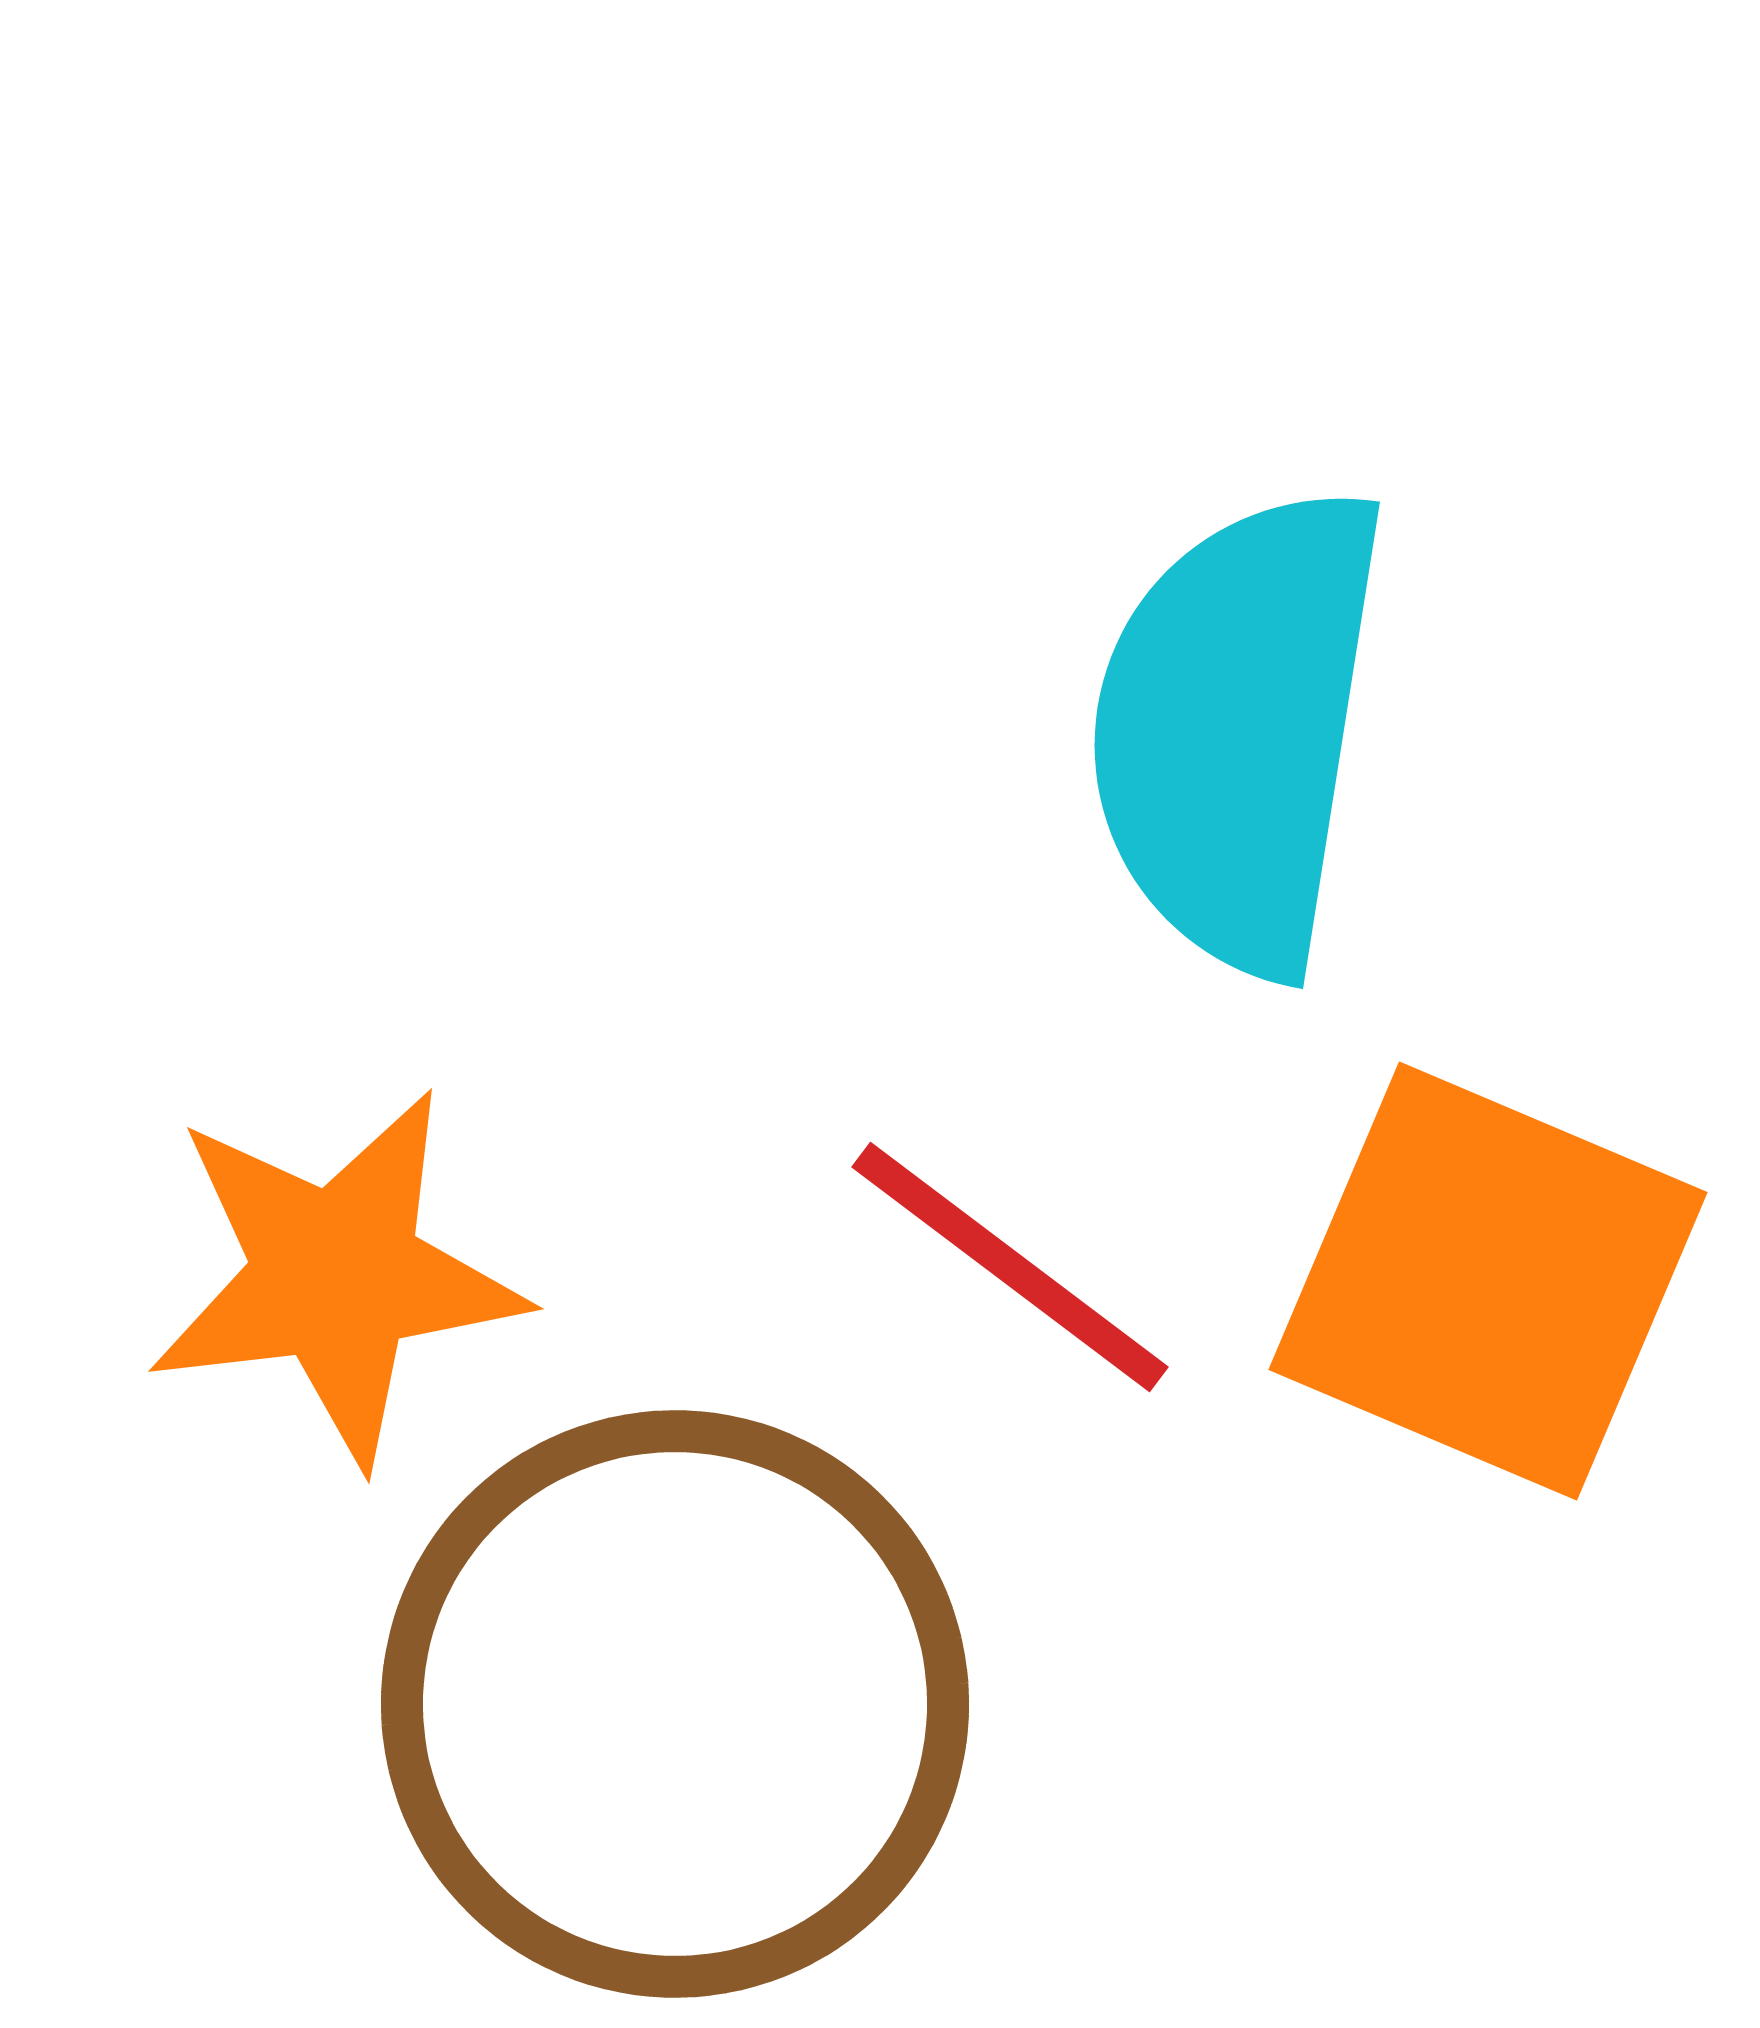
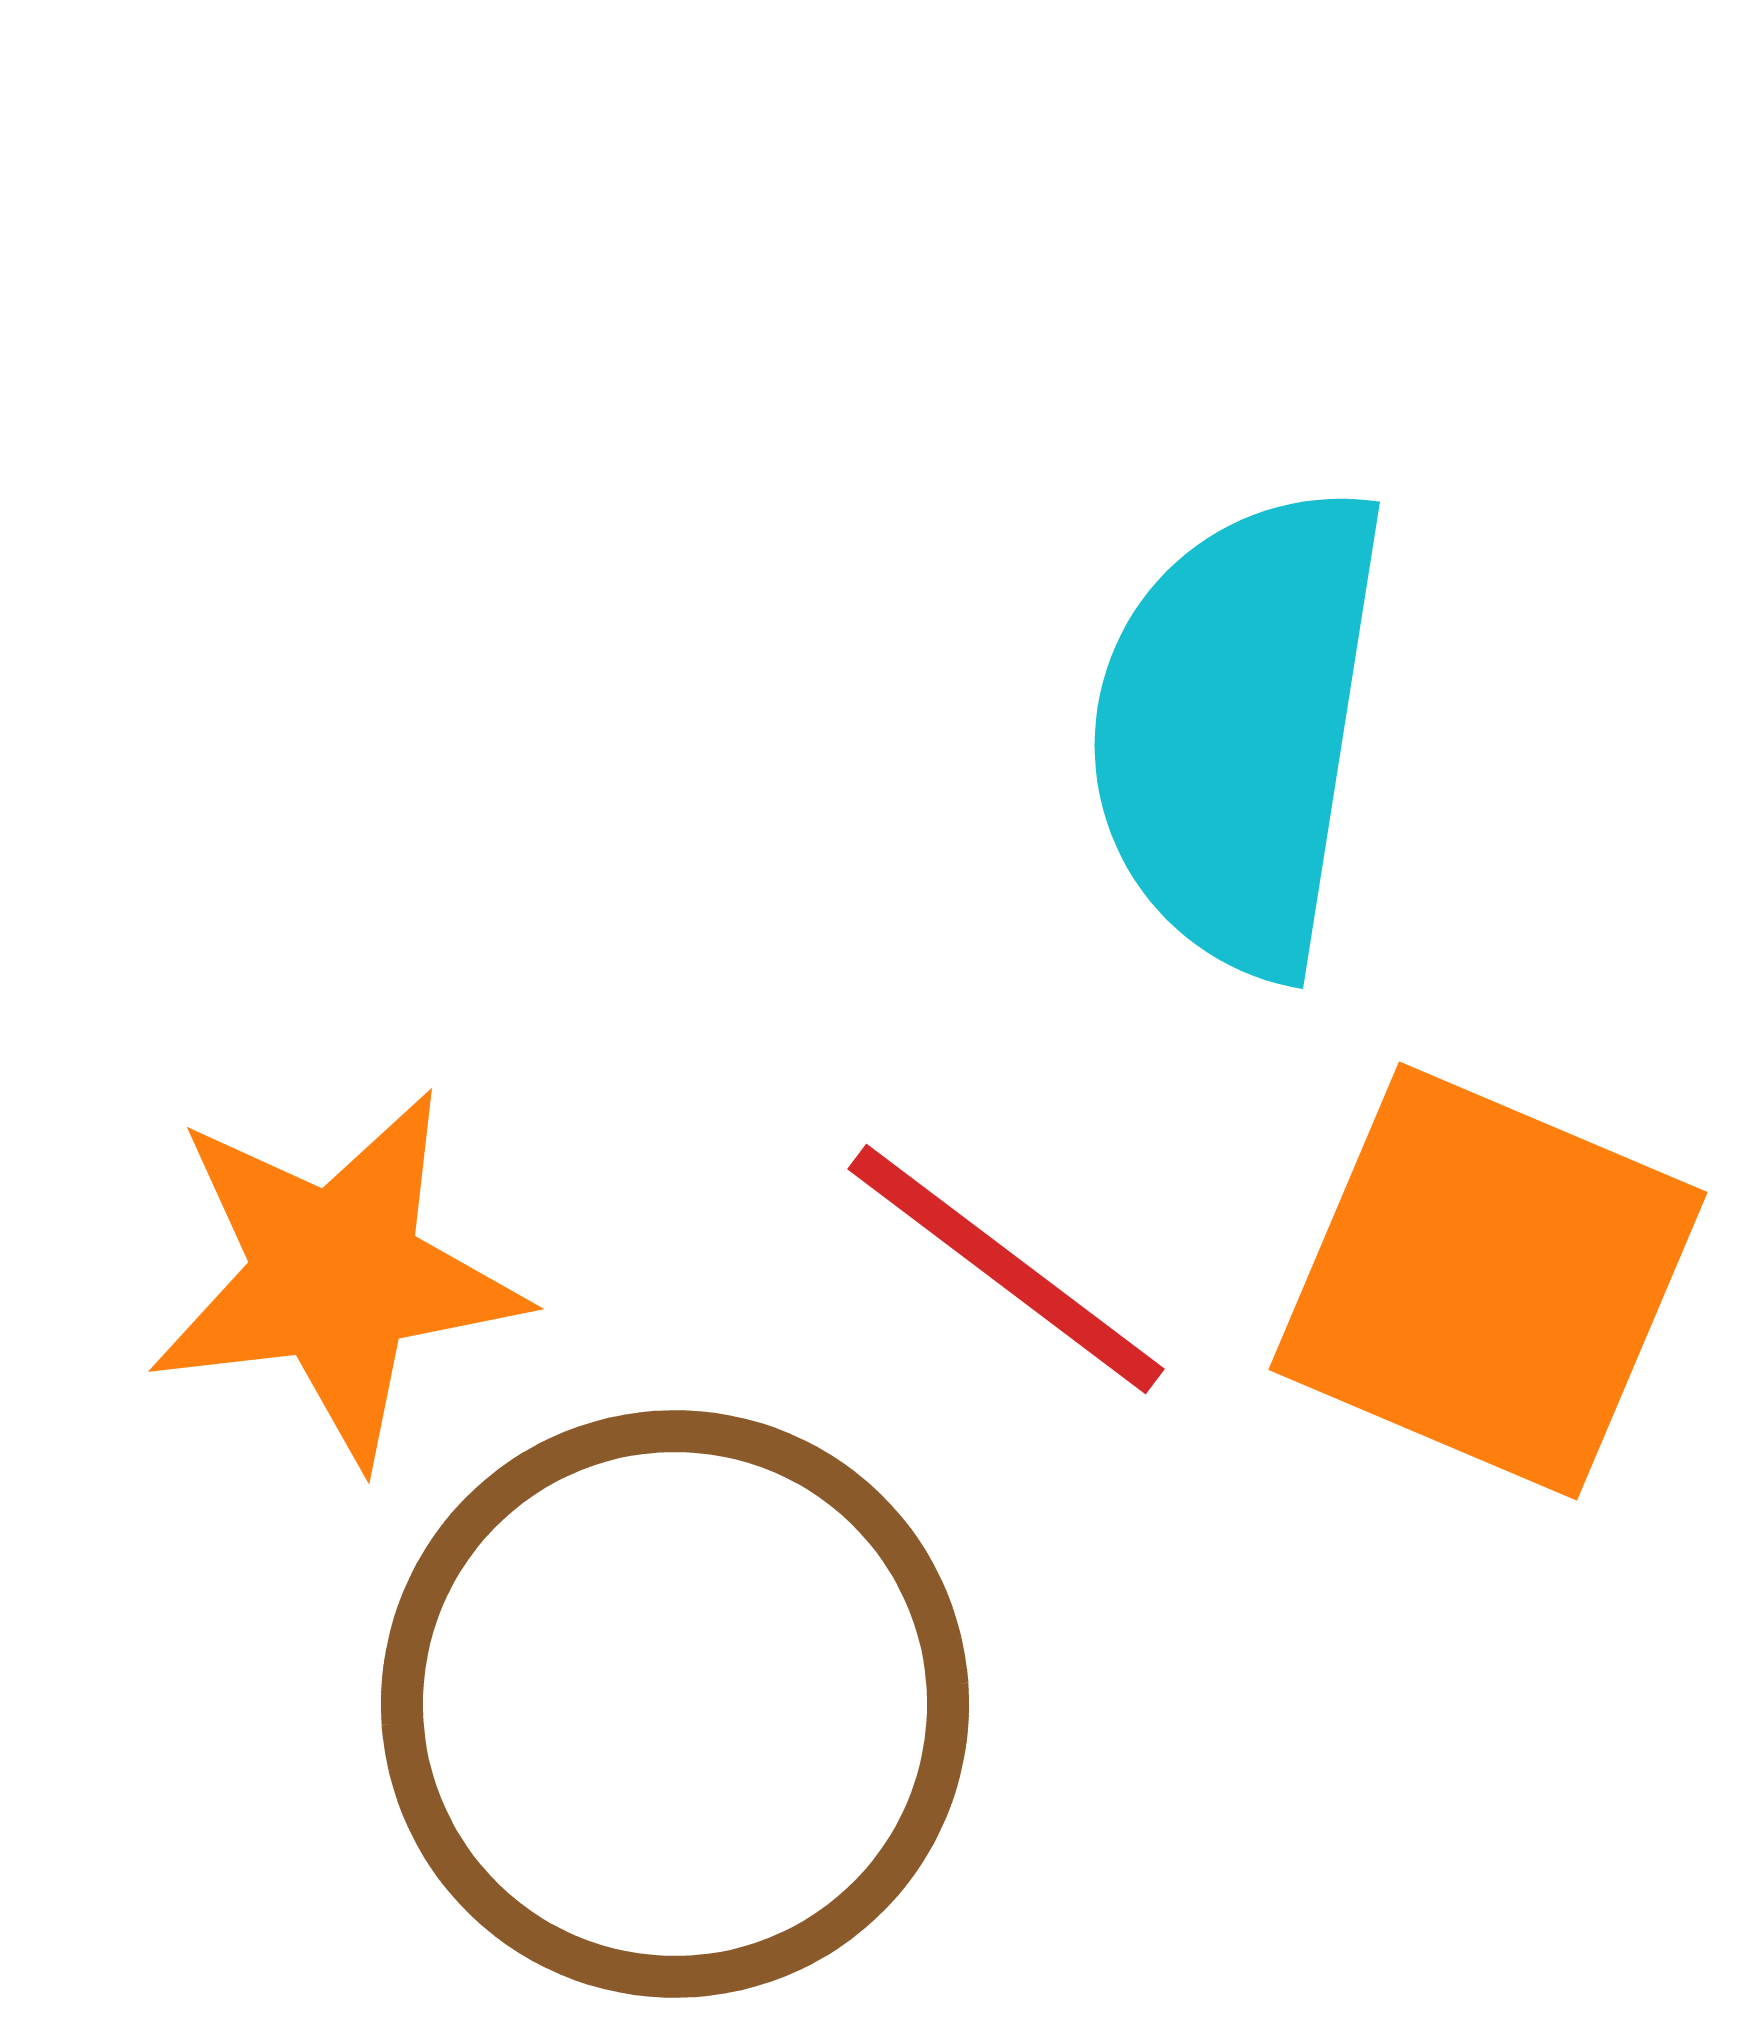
red line: moved 4 px left, 2 px down
